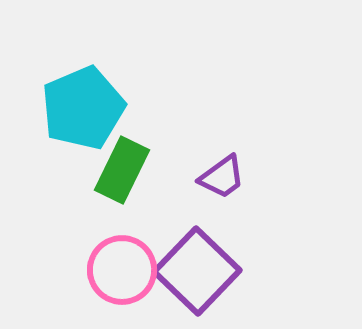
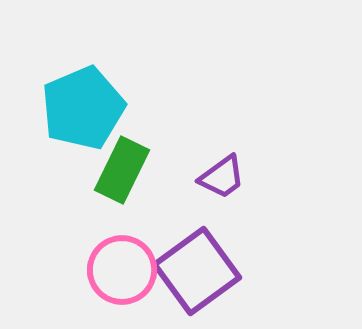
purple square: rotated 10 degrees clockwise
